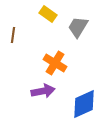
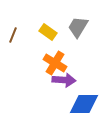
yellow rectangle: moved 18 px down
brown line: rotated 14 degrees clockwise
purple arrow: moved 21 px right, 11 px up; rotated 15 degrees clockwise
blue diamond: rotated 24 degrees clockwise
